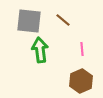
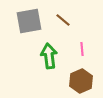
gray square: rotated 16 degrees counterclockwise
green arrow: moved 9 px right, 6 px down
